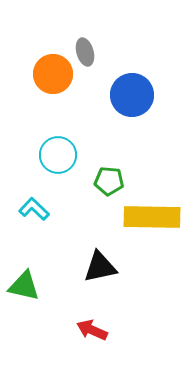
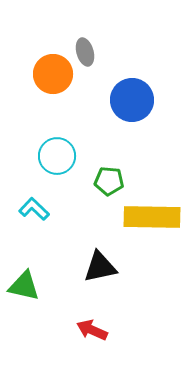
blue circle: moved 5 px down
cyan circle: moved 1 px left, 1 px down
